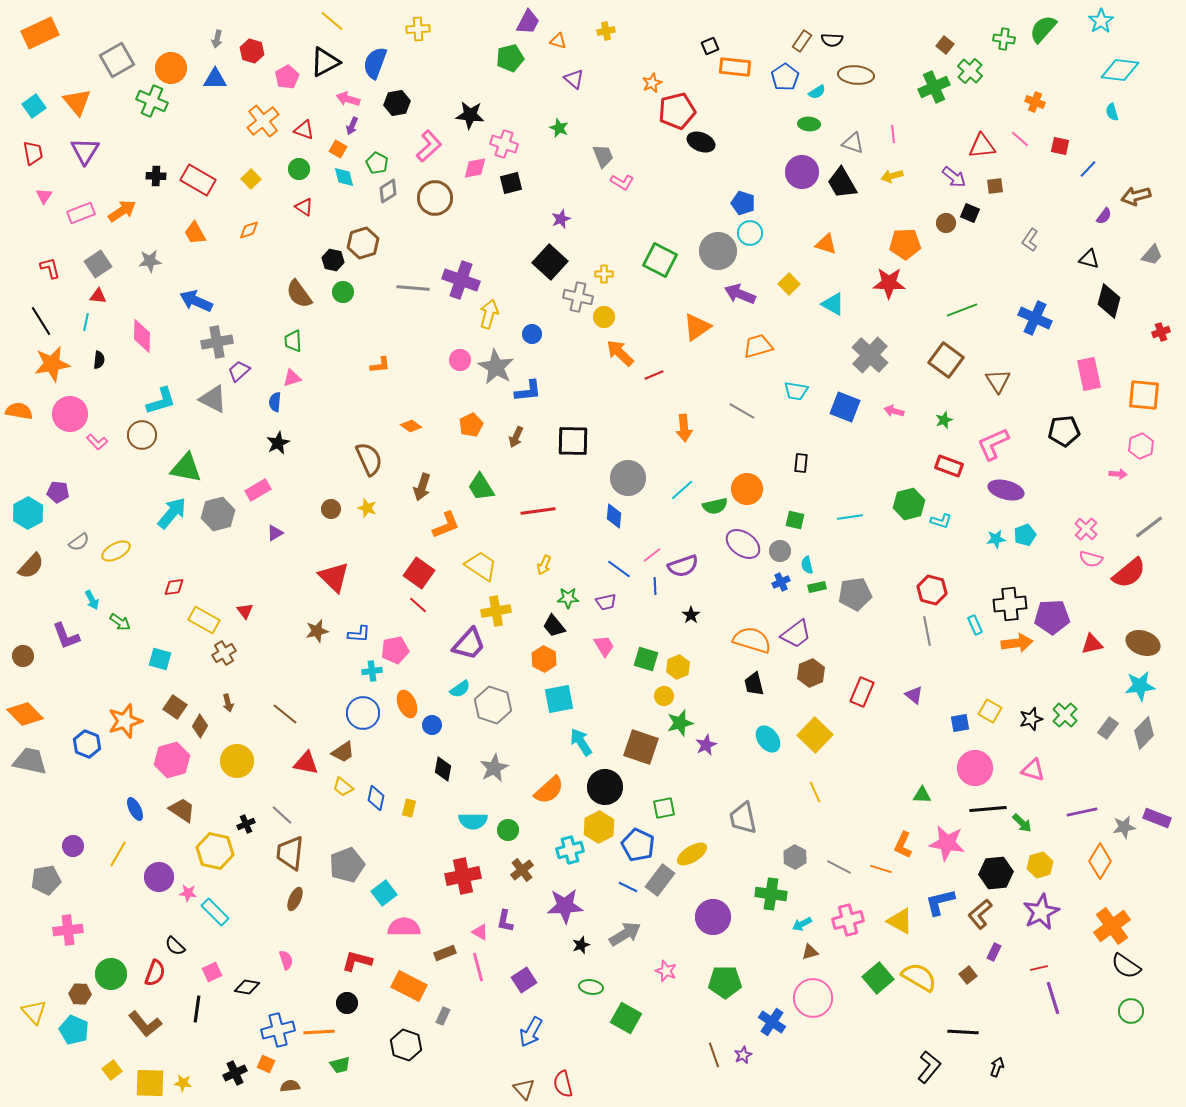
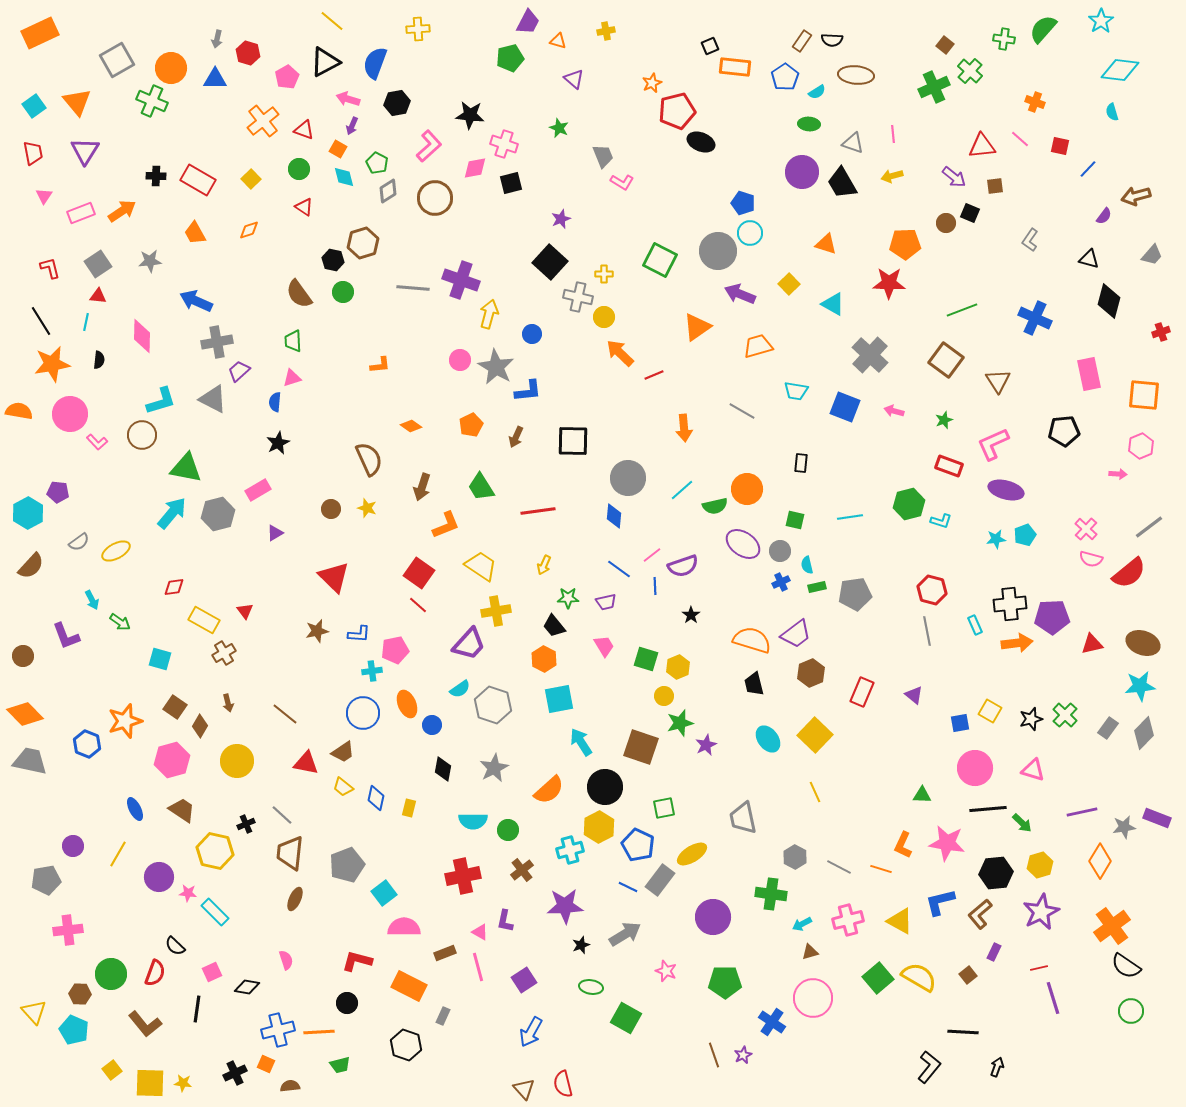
red hexagon at (252, 51): moved 4 px left, 2 px down
